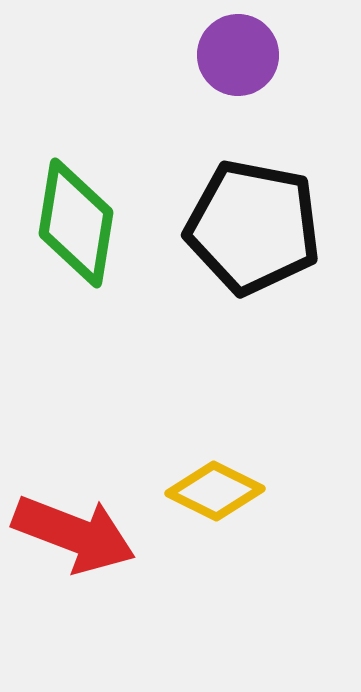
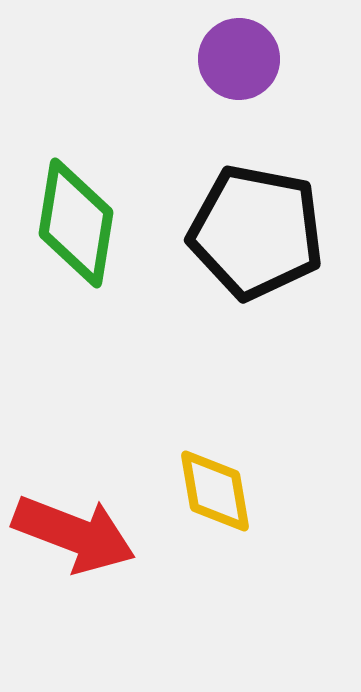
purple circle: moved 1 px right, 4 px down
black pentagon: moved 3 px right, 5 px down
yellow diamond: rotated 54 degrees clockwise
